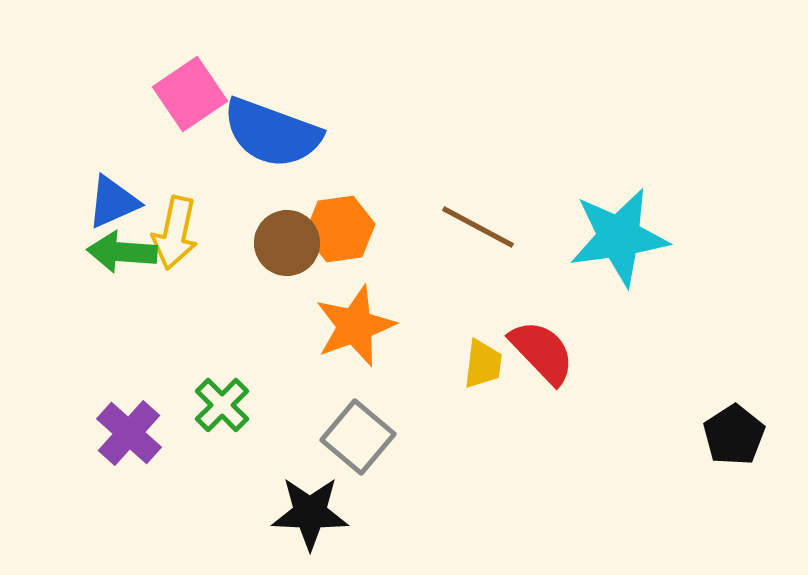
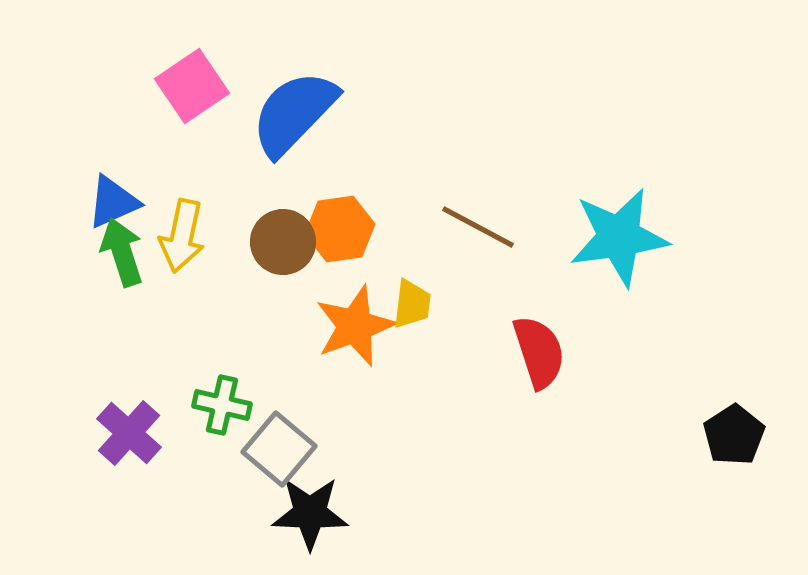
pink square: moved 2 px right, 8 px up
blue semicircle: moved 22 px right, 20 px up; rotated 114 degrees clockwise
yellow arrow: moved 7 px right, 3 px down
brown circle: moved 4 px left, 1 px up
green arrow: rotated 68 degrees clockwise
red semicircle: moved 3 px left; rotated 26 degrees clockwise
yellow trapezoid: moved 71 px left, 60 px up
green cross: rotated 32 degrees counterclockwise
gray square: moved 79 px left, 12 px down
